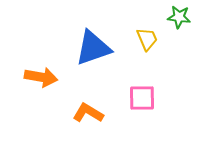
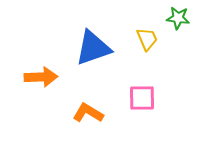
green star: moved 1 px left, 1 px down
orange arrow: rotated 12 degrees counterclockwise
